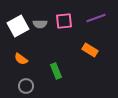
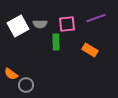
pink square: moved 3 px right, 3 px down
orange semicircle: moved 10 px left, 15 px down
green rectangle: moved 29 px up; rotated 21 degrees clockwise
gray circle: moved 1 px up
